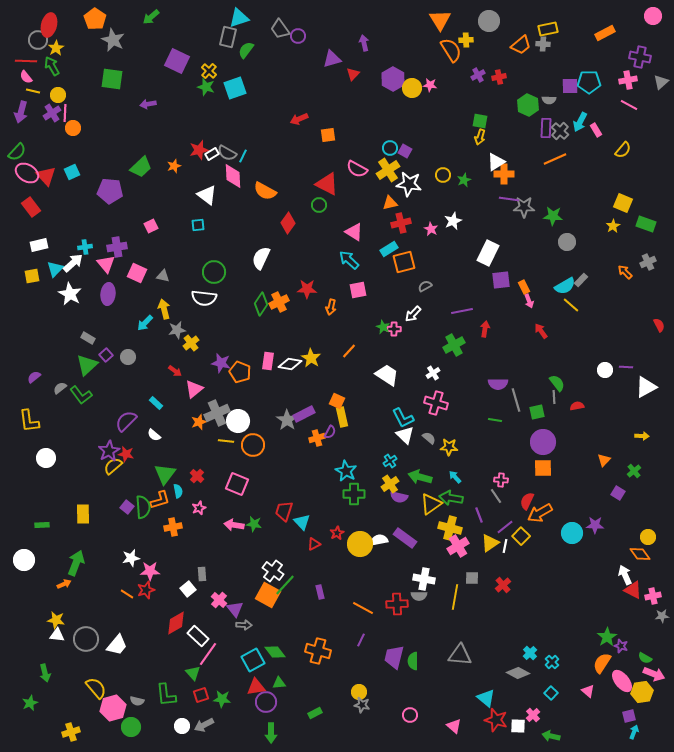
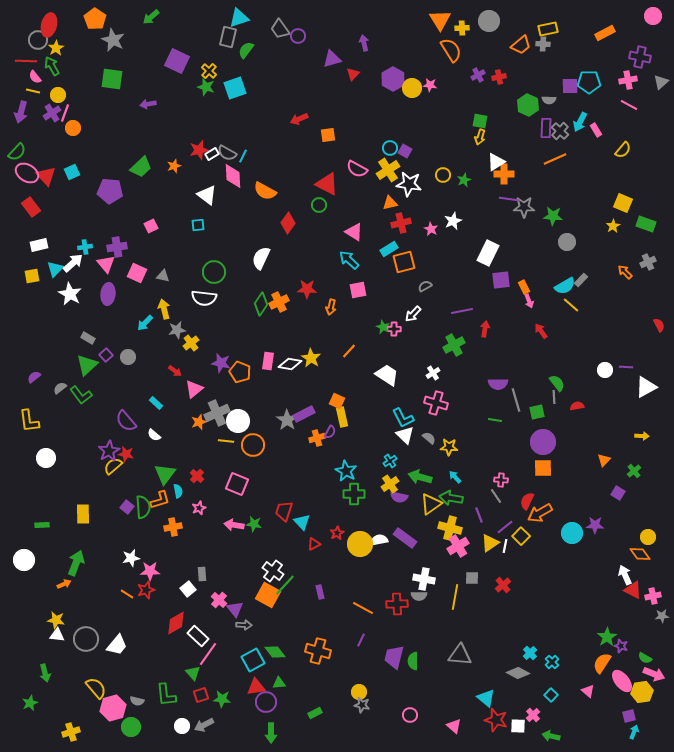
yellow cross at (466, 40): moved 4 px left, 12 px up
pink semicircle at (26, 77): moved 9 px right
pink line at (65, 113): rotated 18 degrees clockwise
purple semicircle at (126, 421): rotated 85 degrees counterclockwise
cyan square at (551, 693): moved 2 px down
